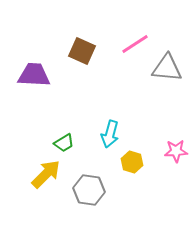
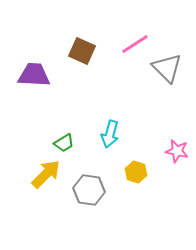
gray triangle: rotated 40 degrees clockwise
pink star: moved 1 px right; rotated 15 degrees clockwise
yellow hexagon: moved 4 px right, 10 px down
